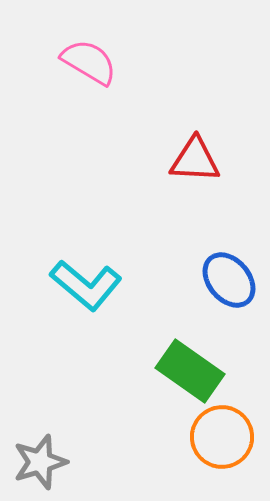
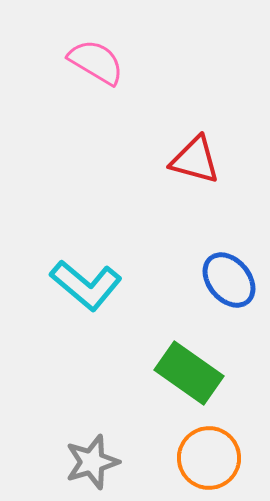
pink semicircle: moved 7 px right
red triangle: rotated 12 degrees clockwise
green rectangle: moved 1 px left, 2 px down
orange circle: moved 13 px left, 21 px down
gray star: moved 52 px right
